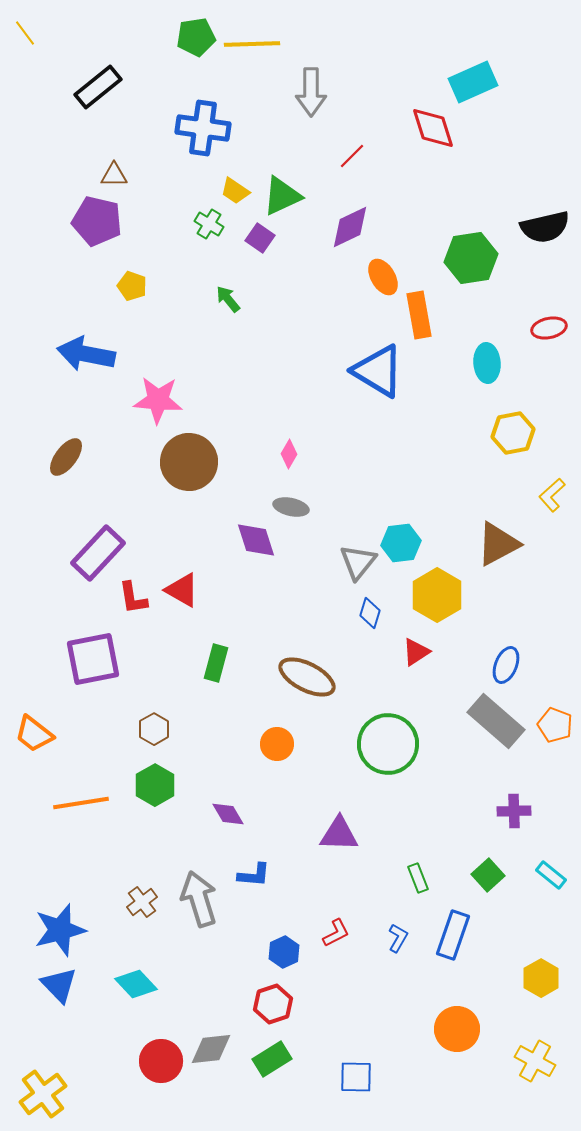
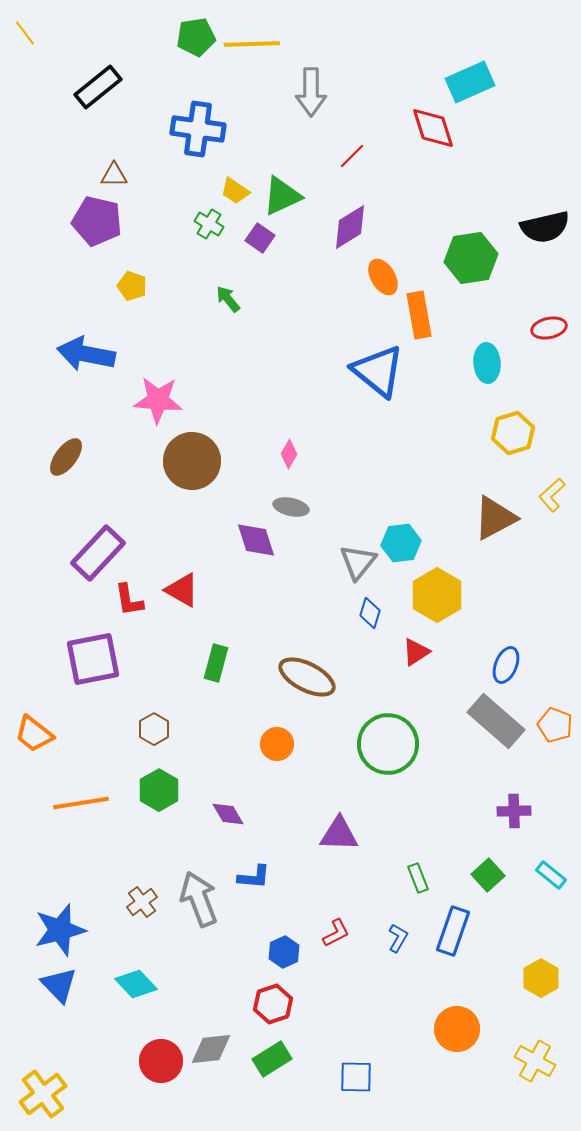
cyan rectangle at (473, 82): moved 3 px left
blue cross at (203, 128): moved 5 px left, 1 px down
purple diamond at (350, 227): rotated 6 degrees counterclockwise
blue triangle at (378, 371): rotated 8 degrees clockwise
yellow hexagon at (513, 433): rotated 6 degrees counterclockwise
brown circle at (189, 462): moved 3 px right, 1 px up
brown triangle at (498, 544): moved 3 px left, 26 px up
red L-shape at (133, 598): moved 4 px left, 2 px down
green hexagon at (155, 785): moved 4 px right, 5 px down
blue L-shape at (254, 875): moved 2 px down
gray arrow at (199, 899): rotated 4 degrees counterclockwise
blue rectangle at (453, 935): moved 4 px up
